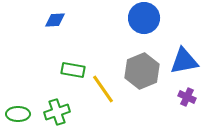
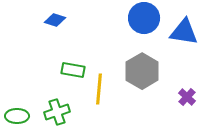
blue diamond: rotated 20 degrees clockwise
blue triangle: moved 29 px up; rotated 20 degrees clockwise
gray hexagon: rotated 8 degrees counterclockwise
yellow line: moved 4 px left; rotated 40 degrees clockwise
purple cross: rotated 18 degrees clockwise
green ellipse: moved 1 px left, 2 px down
